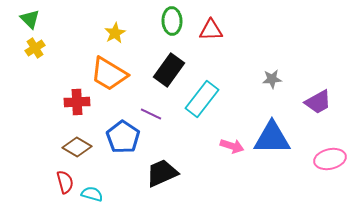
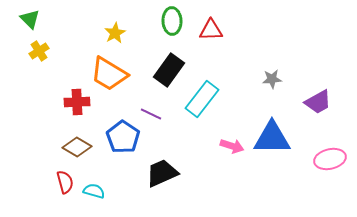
yellow cross: moved 4 px right, 3 px down
cyan semicircle: moved 2 px right, 3 px up
